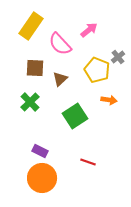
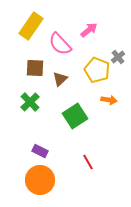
red line: rotated 42 degrees clockwise
orange circle: moved 2 px left, 2 px down
